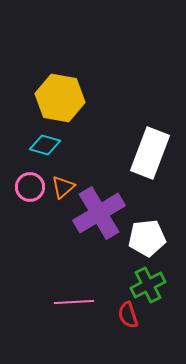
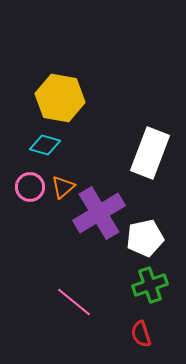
white pentagon: moved 2 px left; rotated 6 degrees counterclockwise
green cross: moved 2 px right; rotated 8 degrees clockwise
pink line: rotated 42 degrees clockwise
red semicircle: moved 13 px right, 19 px down
